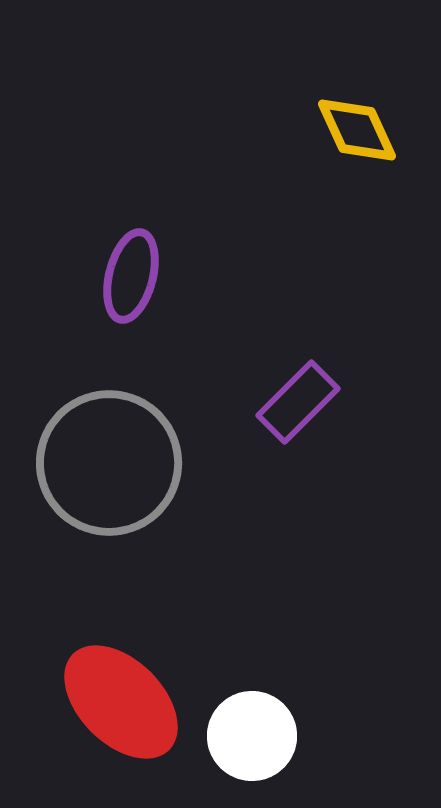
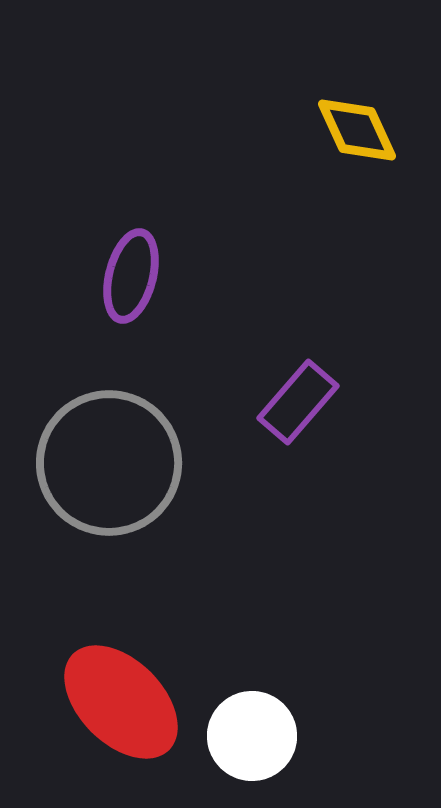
purple rectangle: rotated 4 degrees counterclockwise
